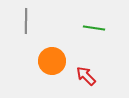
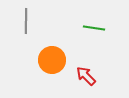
orange circle: moved 1 px up
